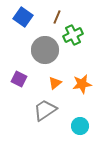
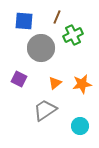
blue square: moved 1 px right, 4 px down; rotated 30 degrees counterclockwise
gray circle: moved 4 px left, 2 px up
